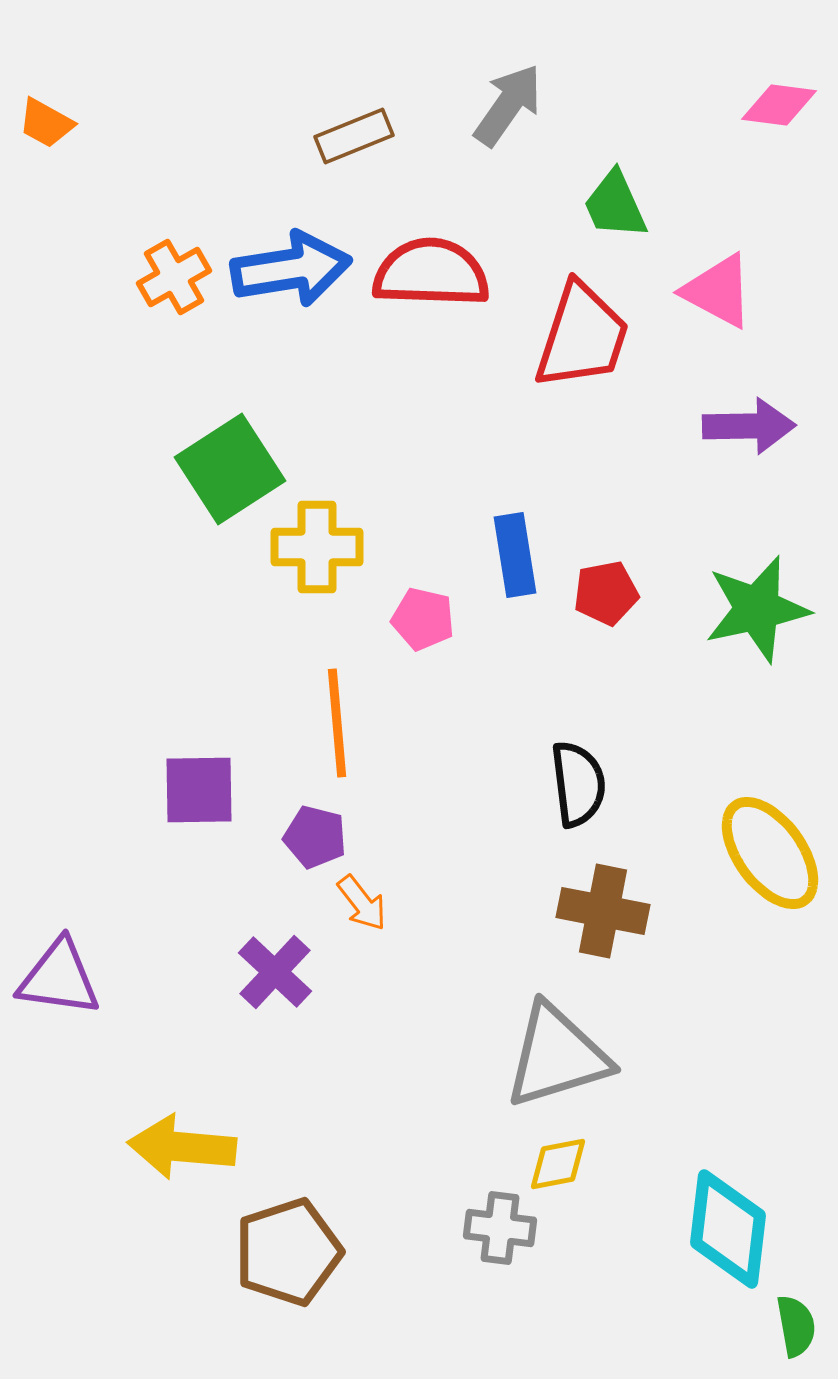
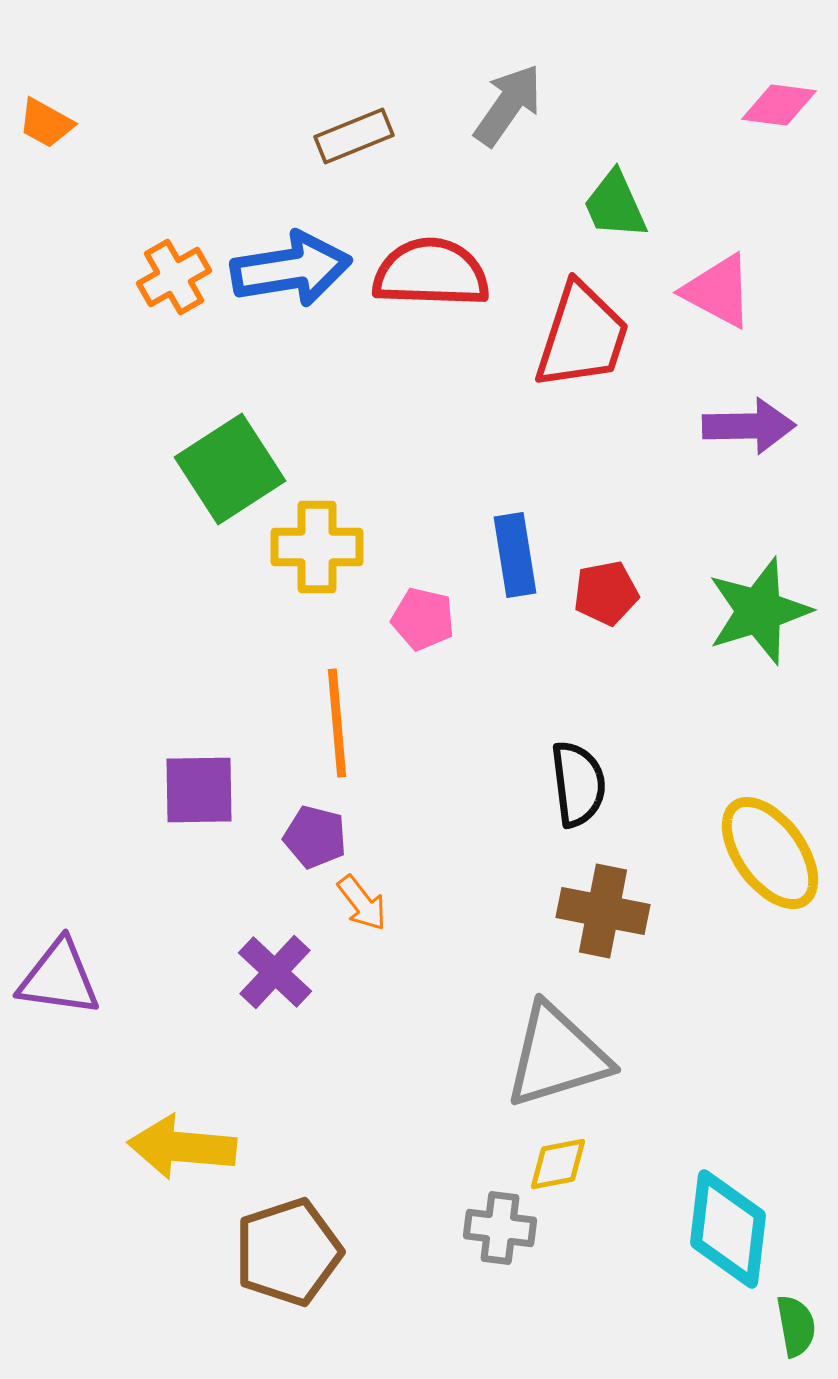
green star: moved 2 px right, 2 px down; rotated 5 degrees counterclockwise
